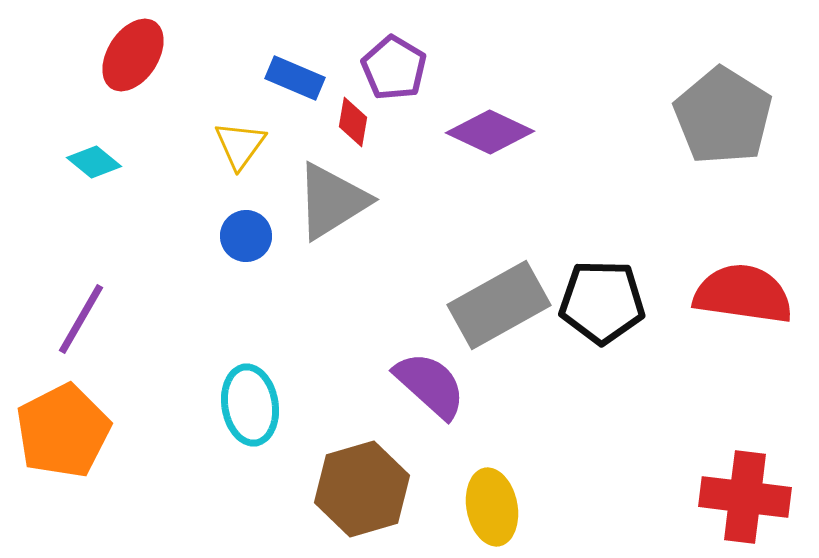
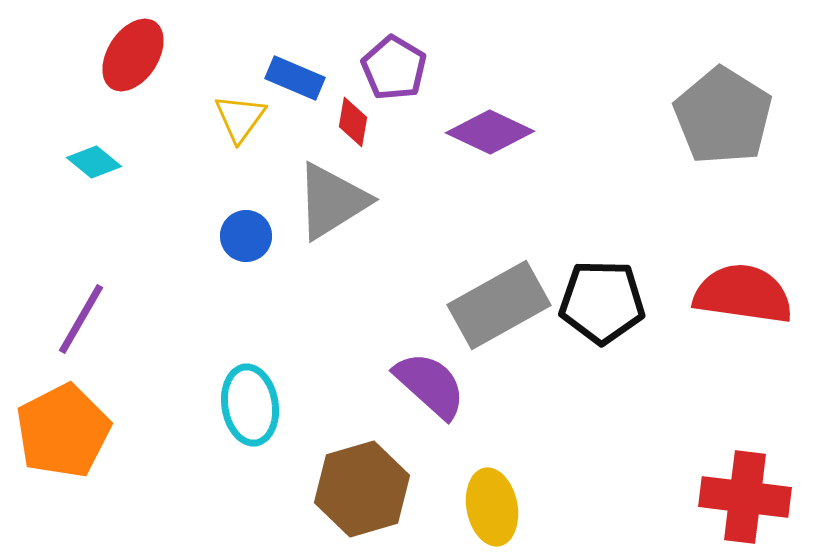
yellow triangle: moved 27 px up
